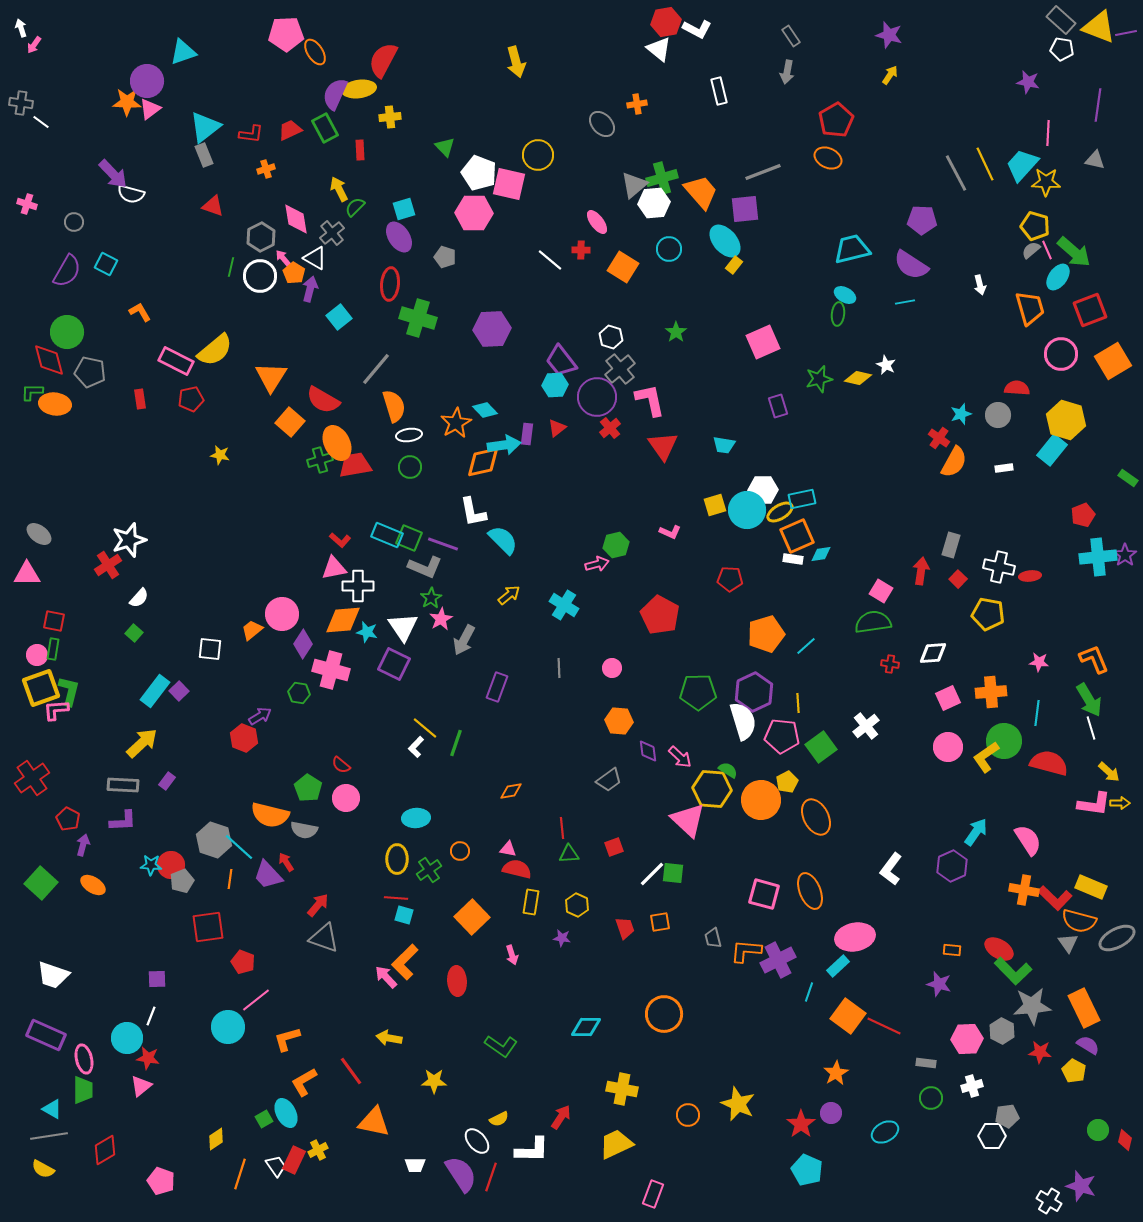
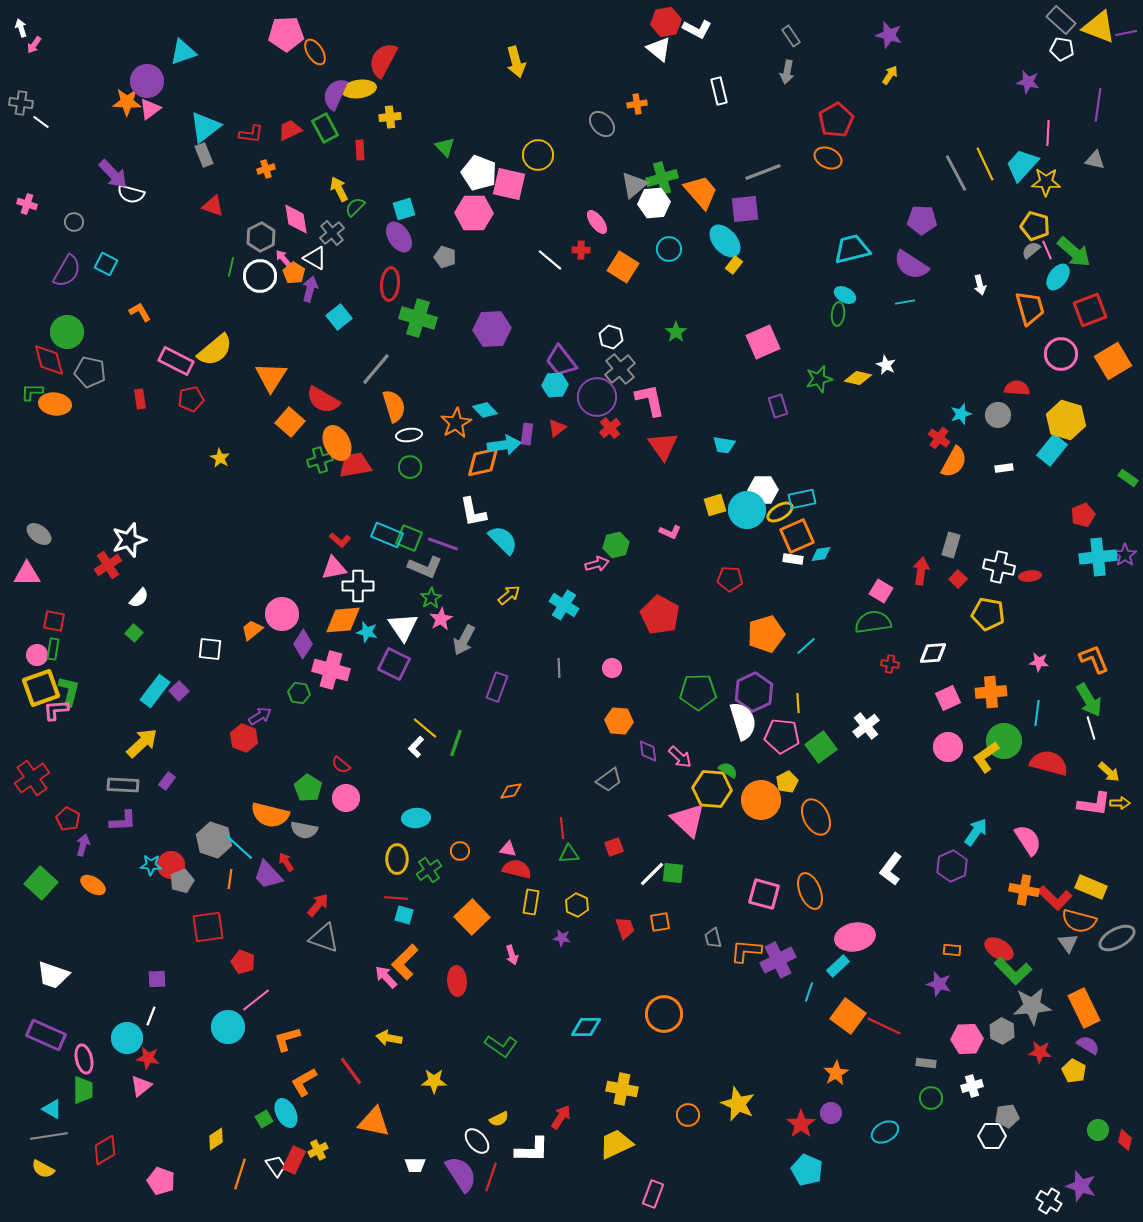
yellow star at (220, 455): moved 3 px down; rotated 18 degrees clockwise
